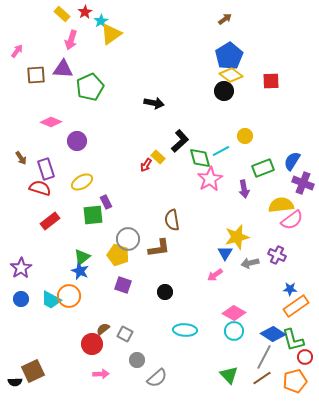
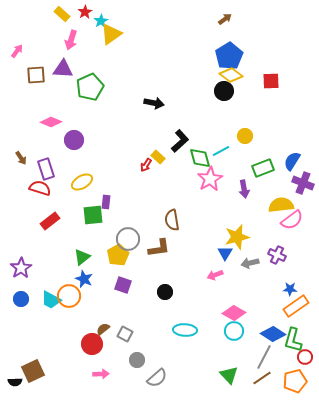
purple circle at (77, 141): moved 3 px left, 1 px up
purple rectangle at (106, 202): rotated 32 degrees clockwise
yellow pentagon at (118, 255): rotated 25 degrees clockwise
blue star at (80, 271): moved 4 px right, 8 px down
pink arrow at (215, 275): rotated 14 degrees clockwise
green L-shape at (293, 340): rotated 30 degrees clockwise
